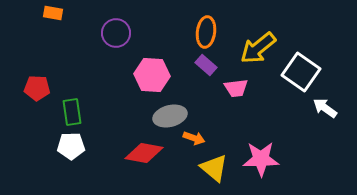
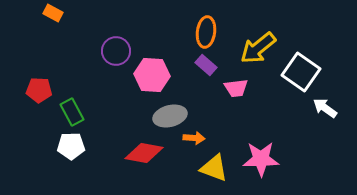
orange rectangle: rotated 18 degrees clockwise
purple circle: moved 18 px down
red pentagon: moved 2 px right, 2 px down
green rectangle: rotated 20 degrees counterclockwise
orange arrow: rotated 15 degrees counterclockwise
yellow triangle: rotated 20 degrees counterclockwise
